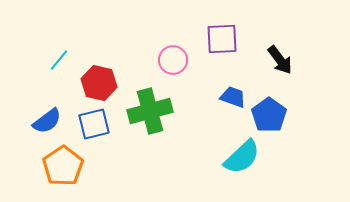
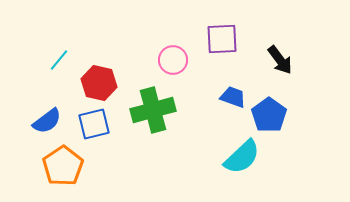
green cross: moved 3 px right, 1 px up
